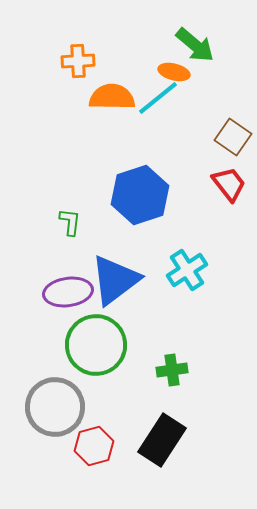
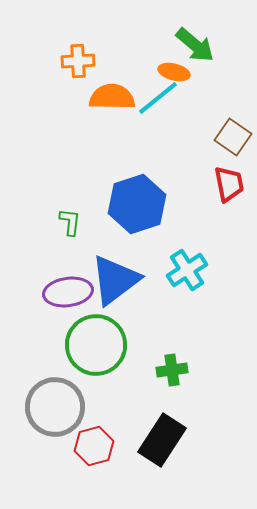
red trapezoid: rotated 27 degrees clockwise
blue hexagon: moved 3 px left, 9 px down
